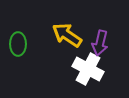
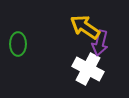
yellow arrow: moved 18 px right, 8 px up
